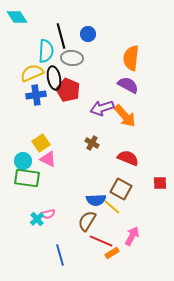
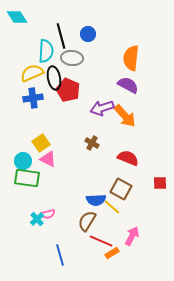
blue cross: moved 3 px left, 3 px down
